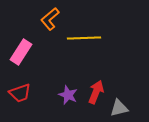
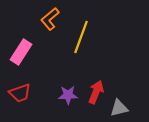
yellow line: moved 3 px left, 1 px up; rotated 68 degrees counterclockwise
purple star: rotated 24 degrees counterclockwise
